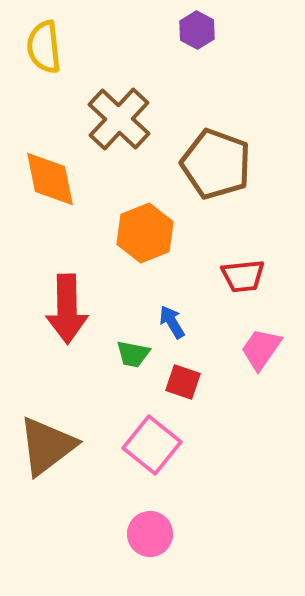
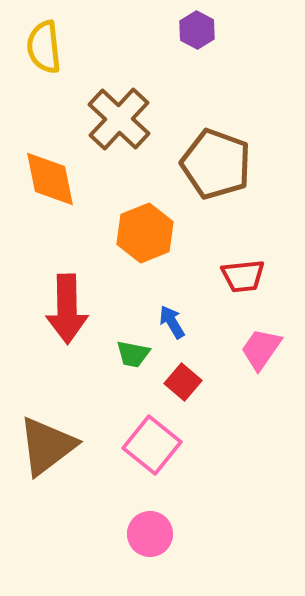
red square: rotated 21 degrees clockwise
